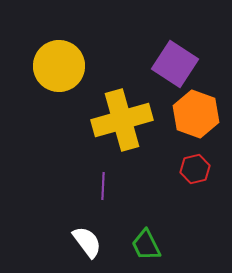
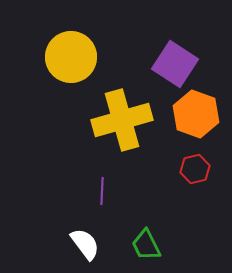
yellow circle: moved 12 px right, 9 px up
purple line: moved 1 px left, 5 px down
white semicircle: moved 2 px left, 2 px down
